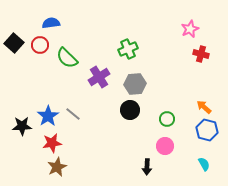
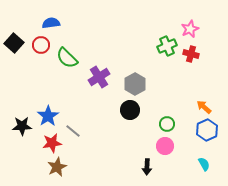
red circle: moved 1 px right
green cross: moved 39 px right, 3 px up
red cross: moved 10 px left
gray hexagon: rotated 25 degrees counterclockwise
gray line: moved 17 px down
green circle: moved 5 px down
blue hexagon: rotated 20 degrees clockwise
